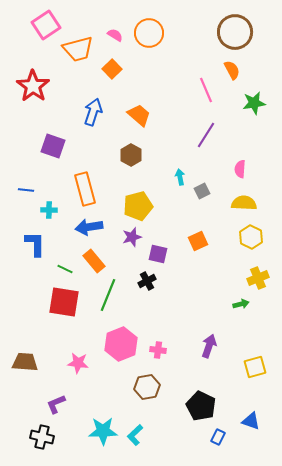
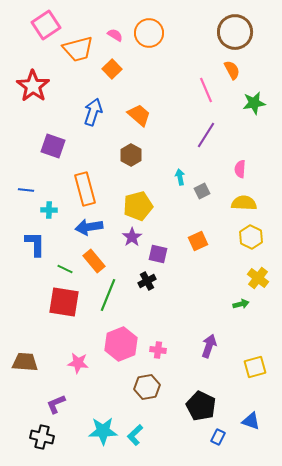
purple star at (132, 237): rotated 18 degrees counterclockwise
yellow cross at (258, 278): rotated 30 degrees counterclockwise
